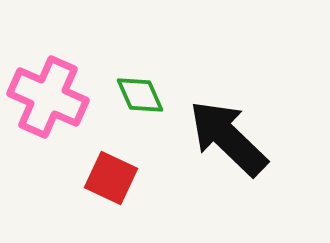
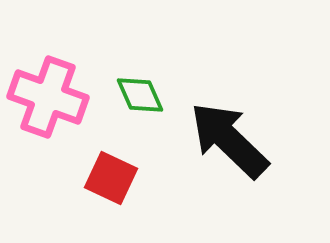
pink cross: rotated 4 degrees counterclockwise
black arrow: moved 1 px right, 2 px down
